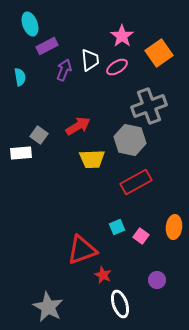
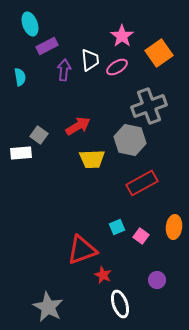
purple arrow: rotated 15 degrees counterclockwise
red rectangle: moved 6 px right, 1 px down
